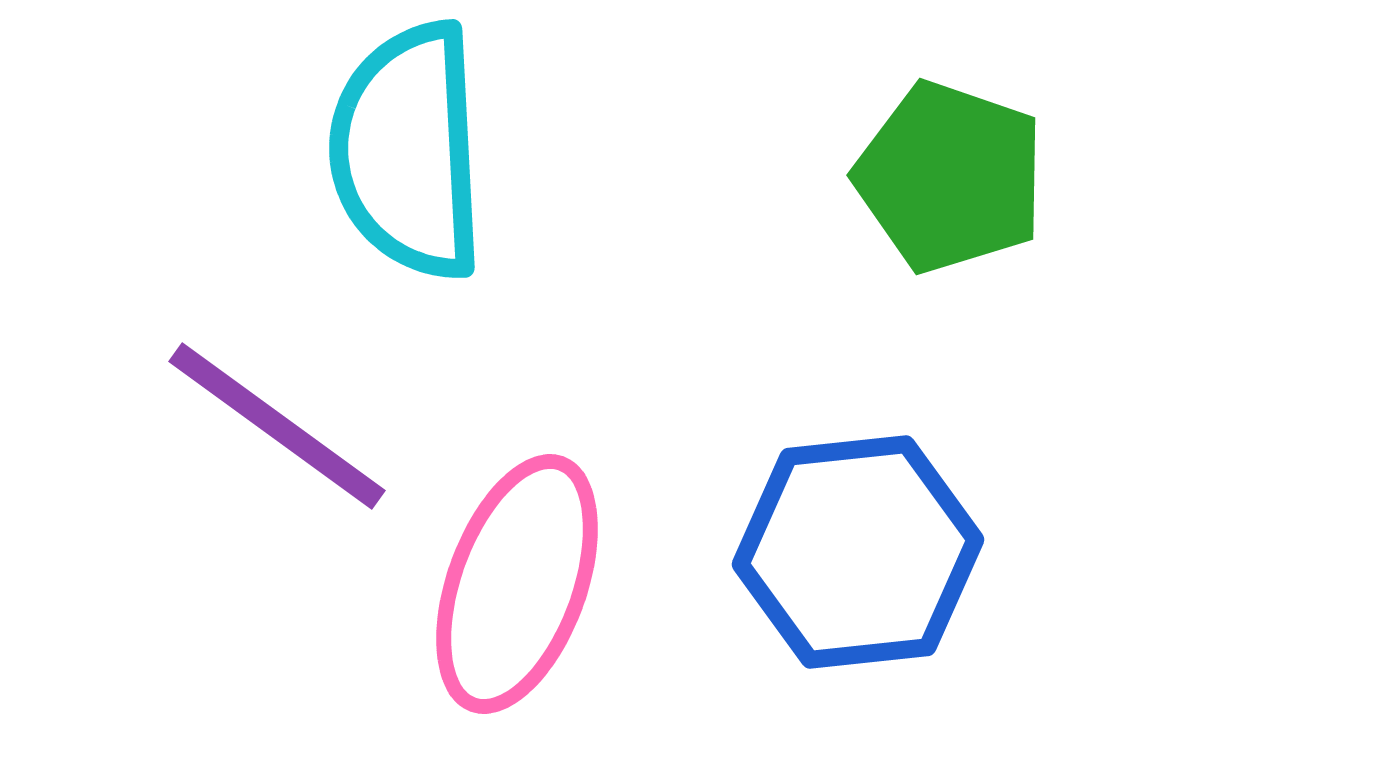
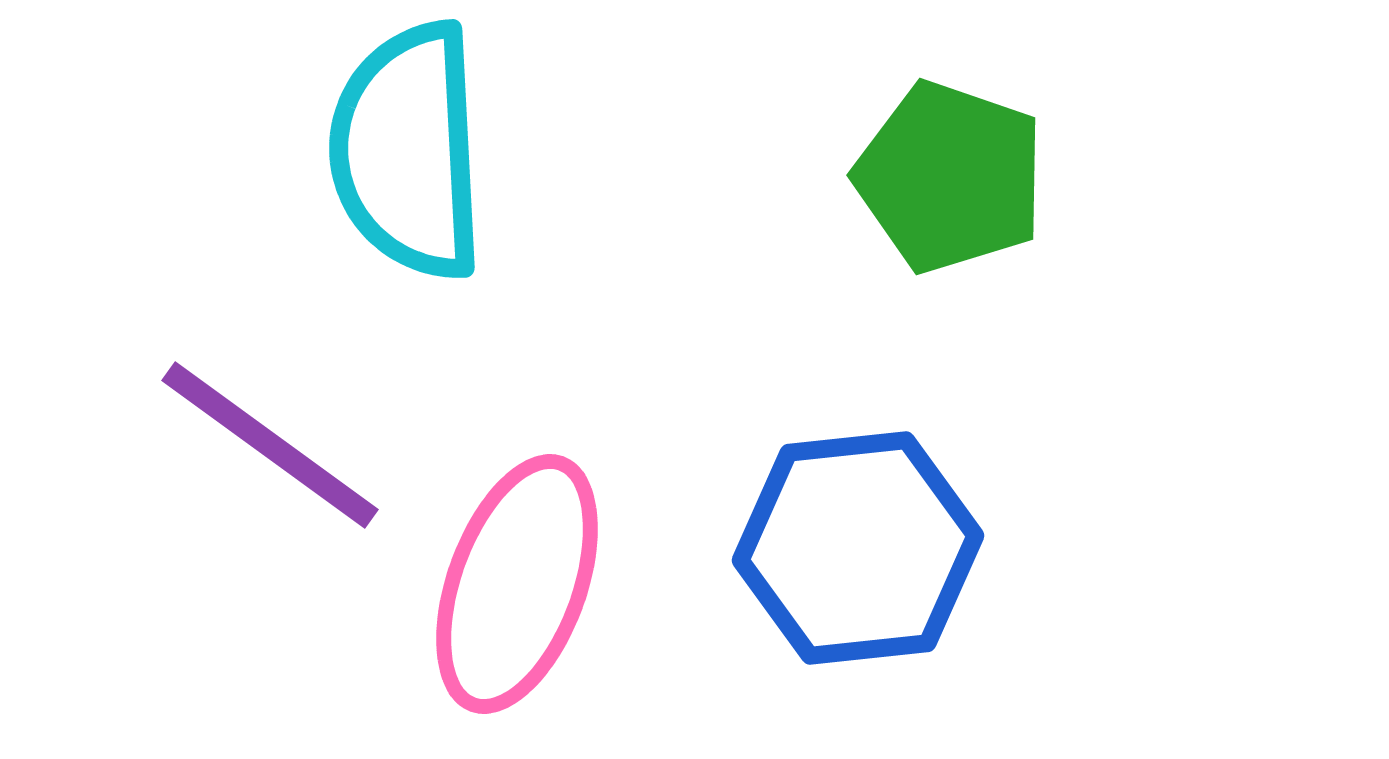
purple line: moved 7 px left, 19 px down
blue hexagon: moved 4 px up
